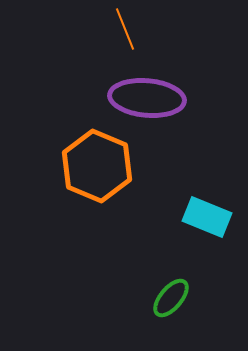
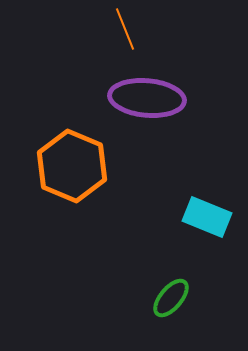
orange hexagon: moved 25 px left
